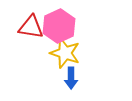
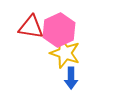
pink hexagon: moved 4 px down
